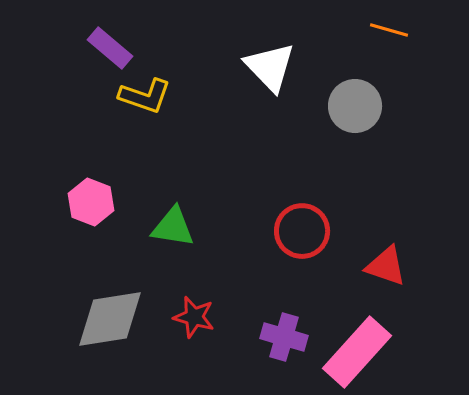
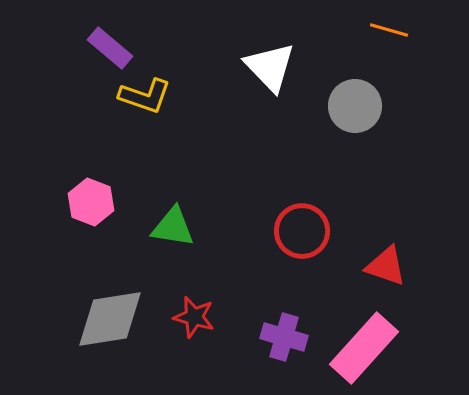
pink rectangle: moved 7 px right, 4 px up
